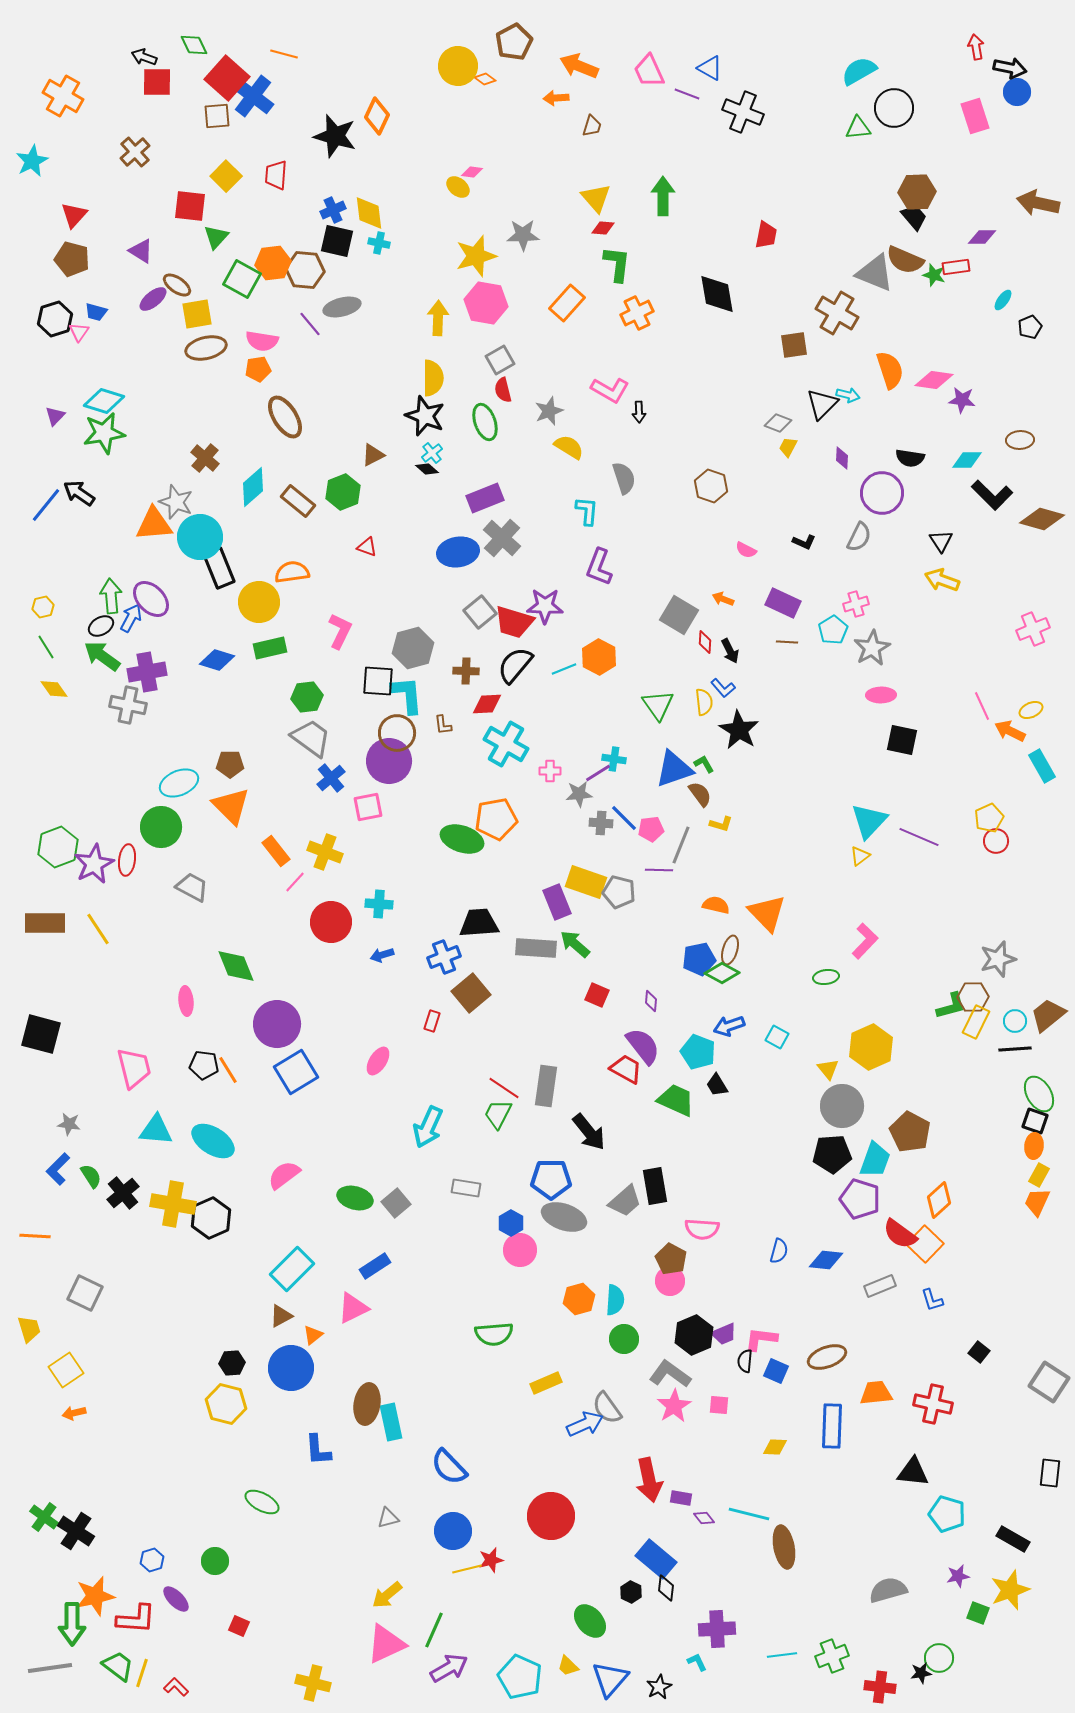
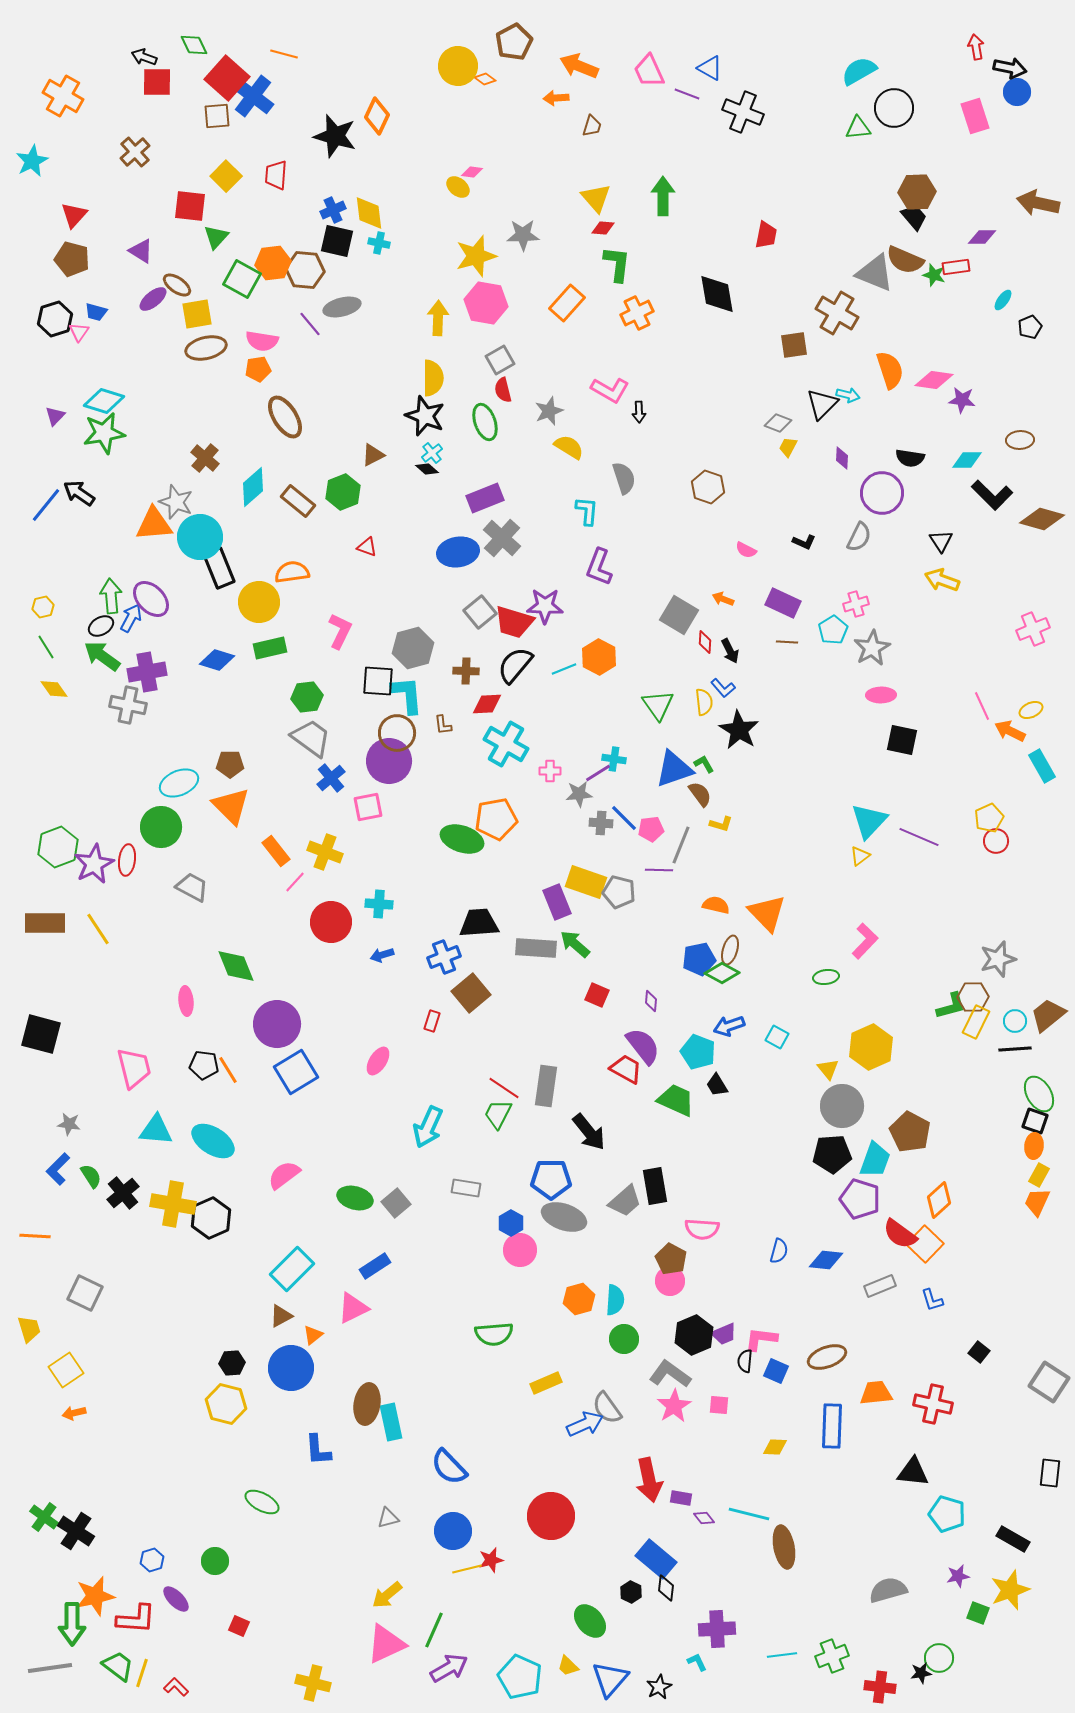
brown hexagon at (711, 486): moved 3 px left, 1 px down
